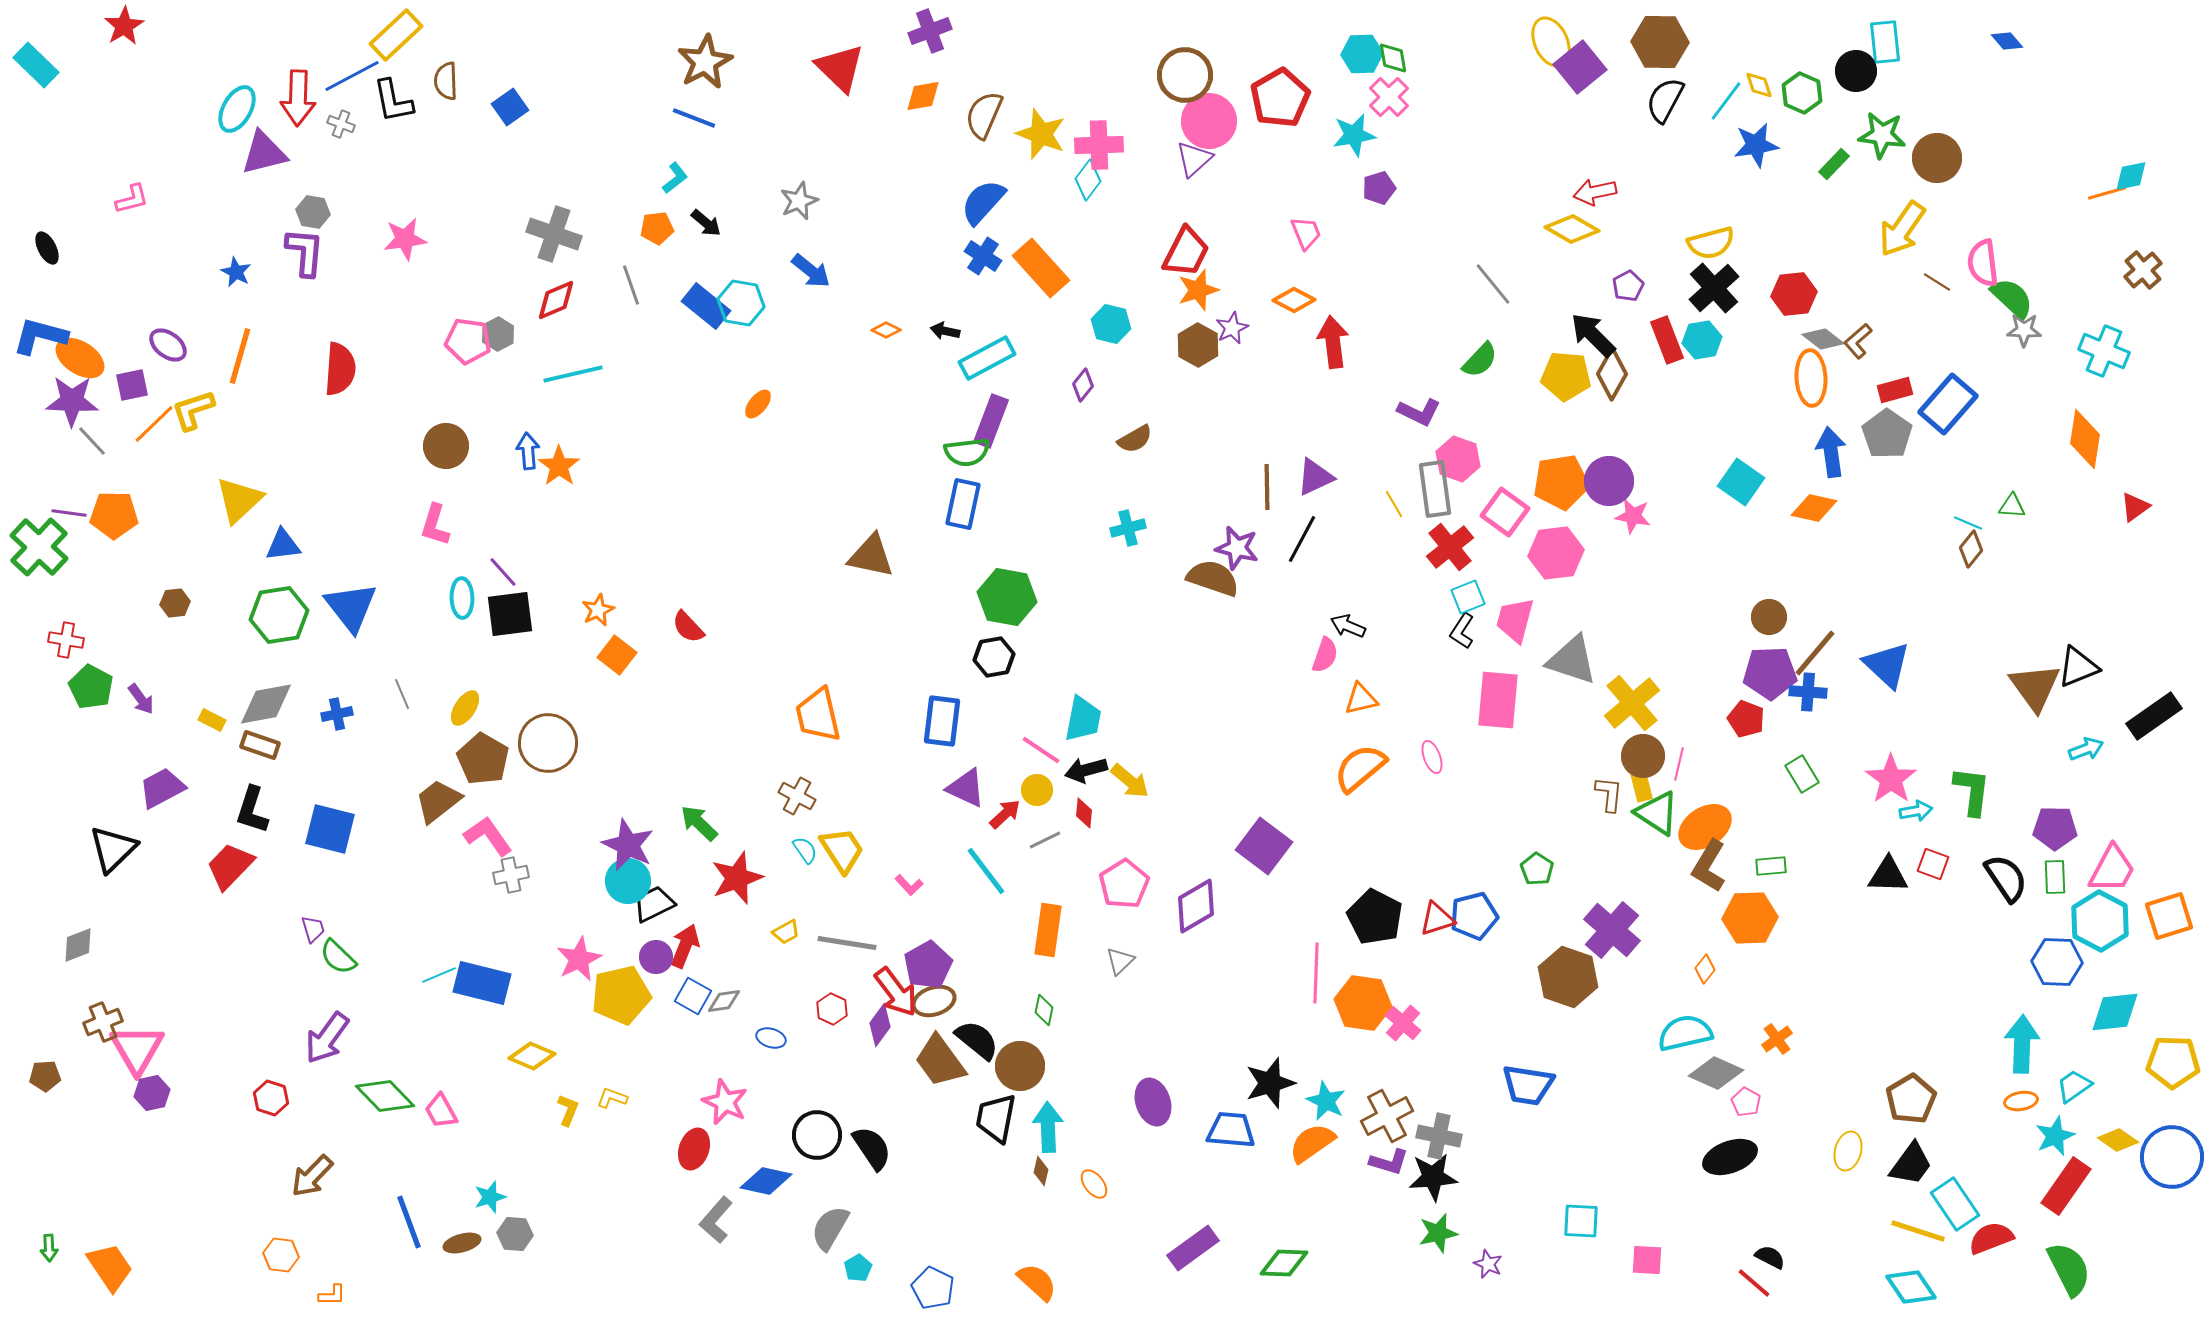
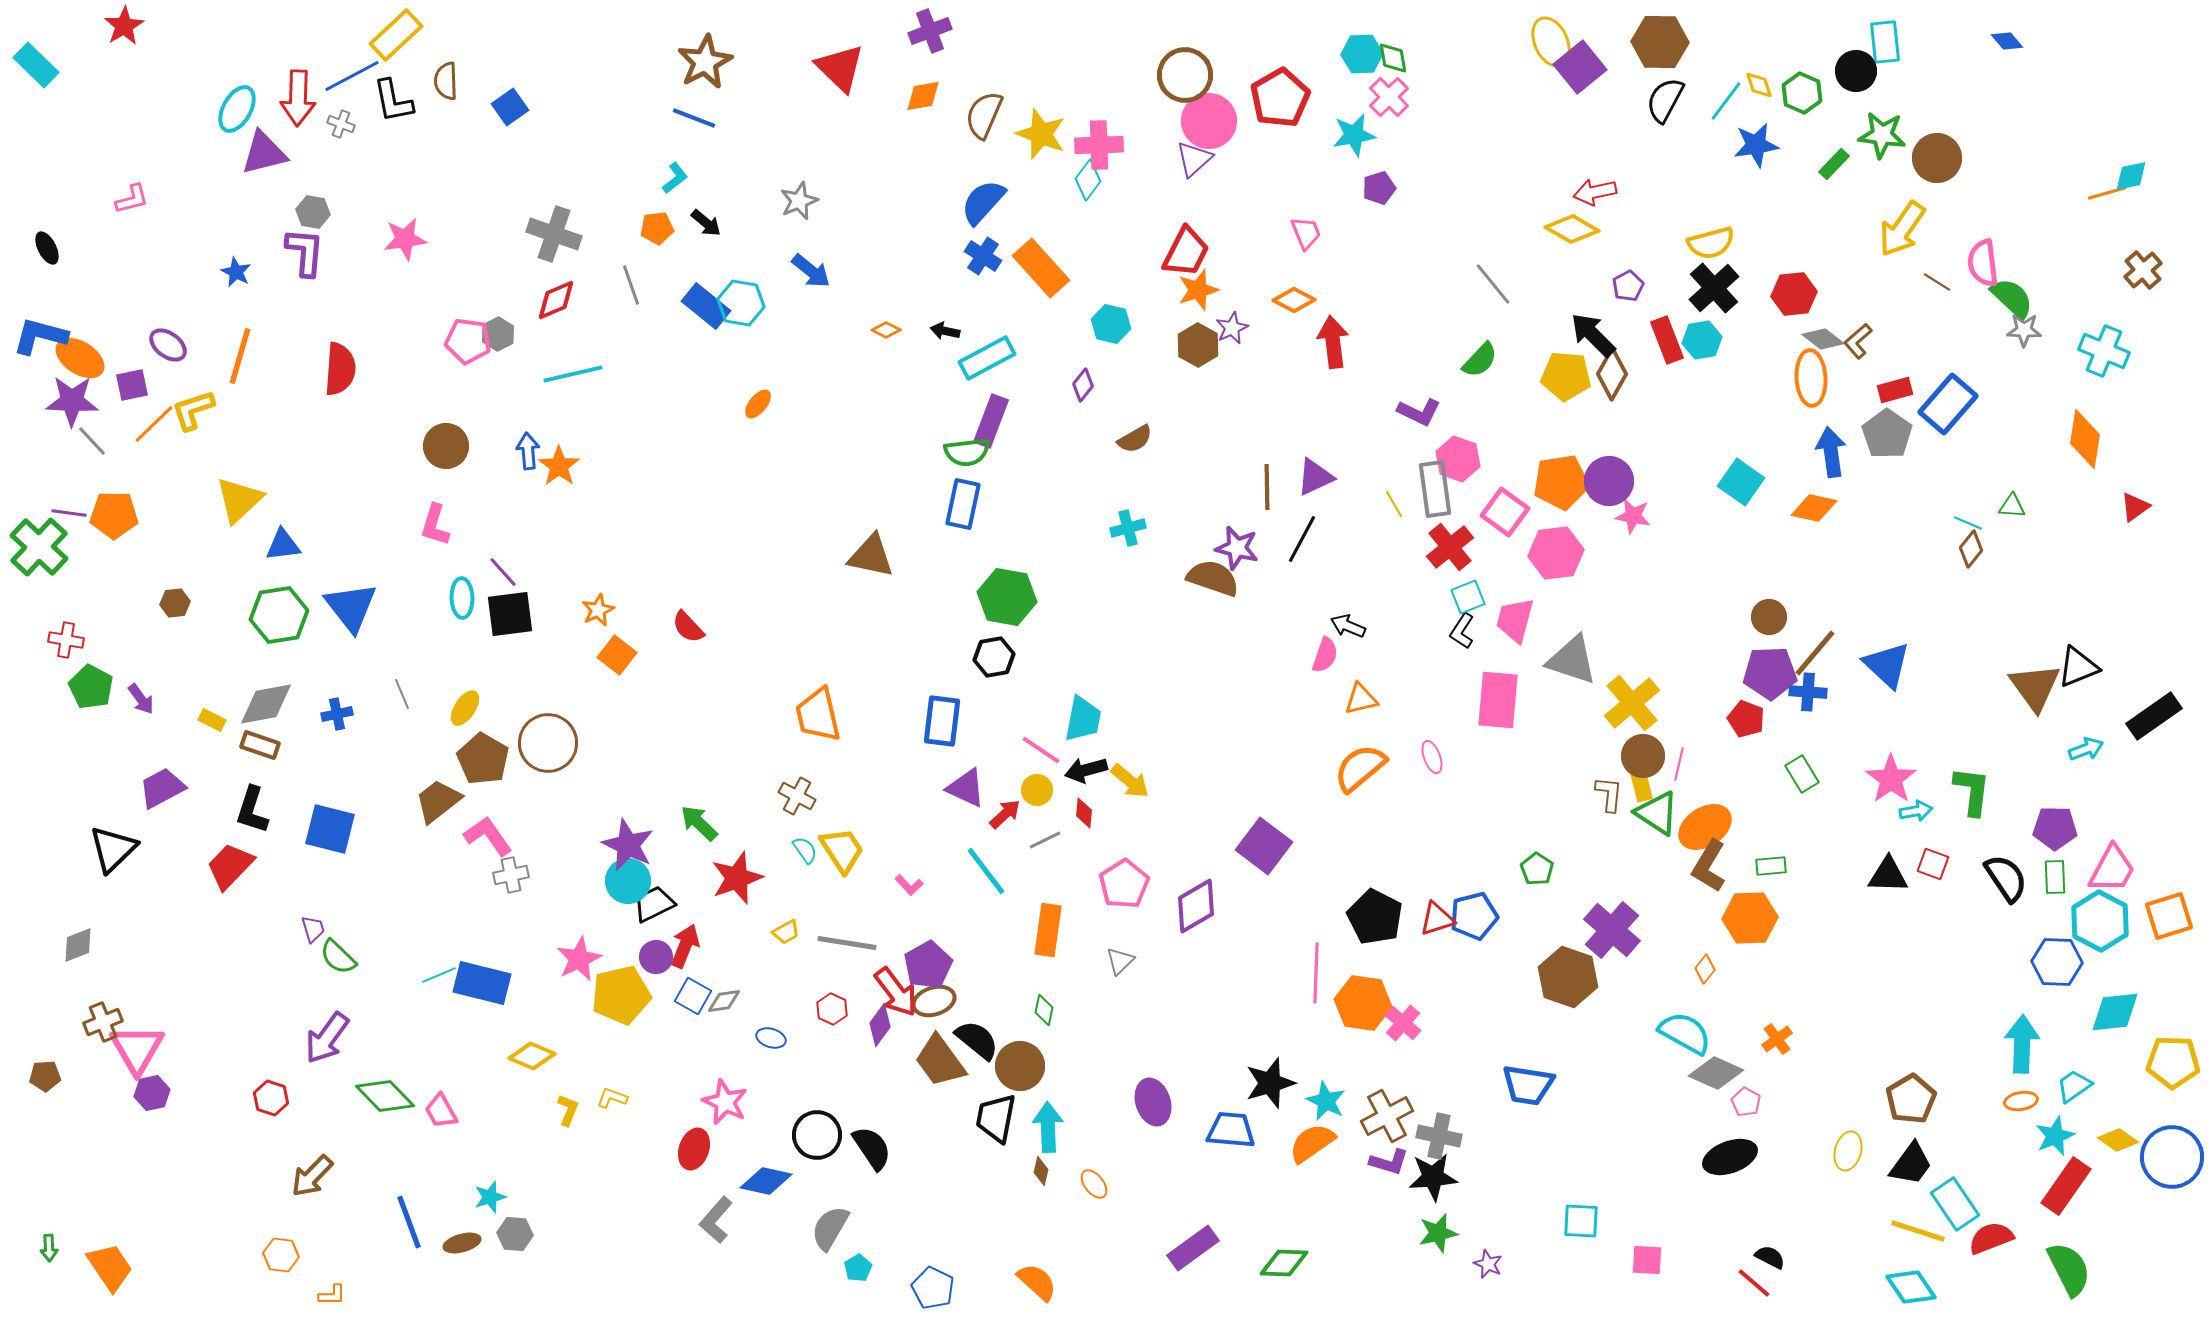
cyan semicircle at (1685, 1033): rotated 42 degrees clockwise
